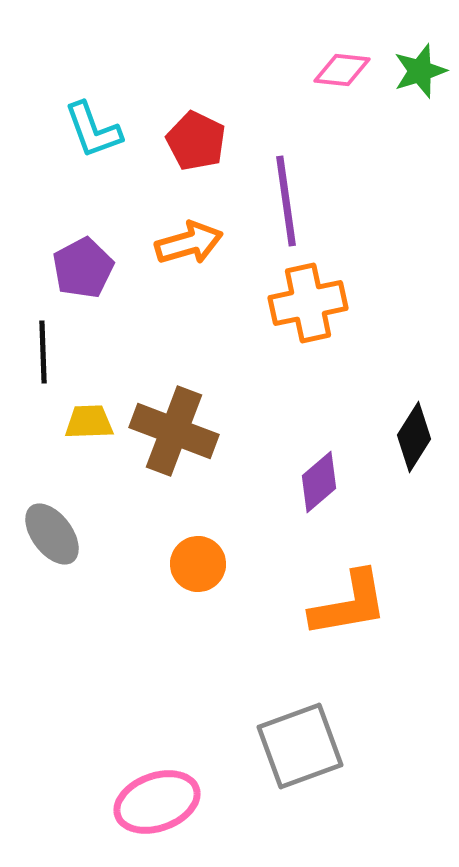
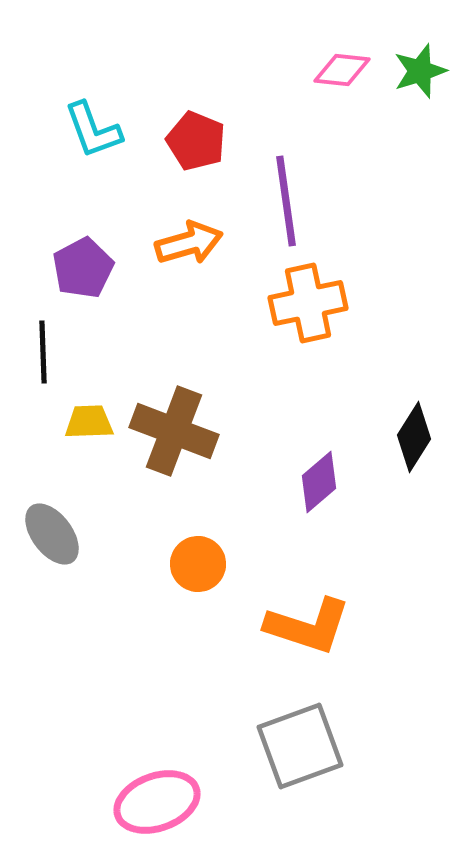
red pentagon: rotated 4 degrees counterclockwise
orange L-shape: moved 41 px left, 22 px down; rotated 28 degrees clockwise
